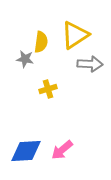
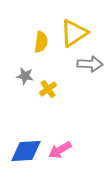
yellow triangle: moved 1 px left, 2 px up
gray star: moved 17 px down
yellow cross: rotated 18 degrees counterclockwise
pink arrow: moved 2 px left; rotated 10 degrees clockwise
